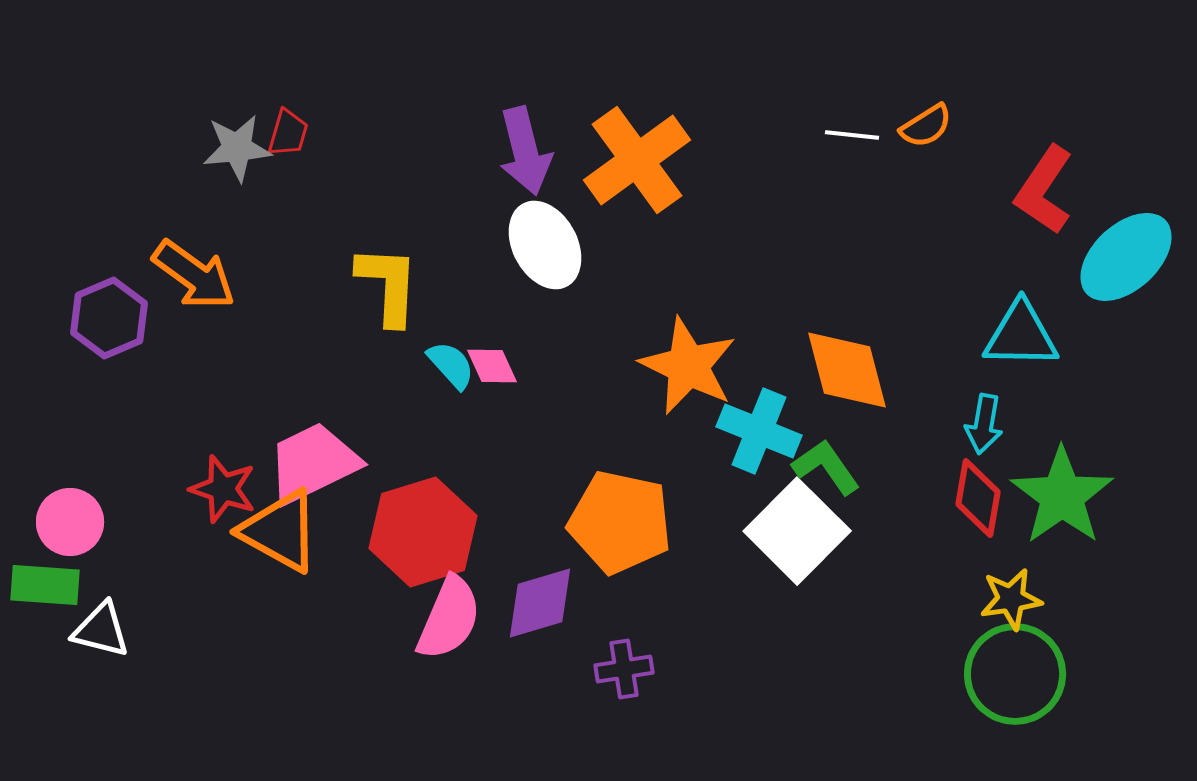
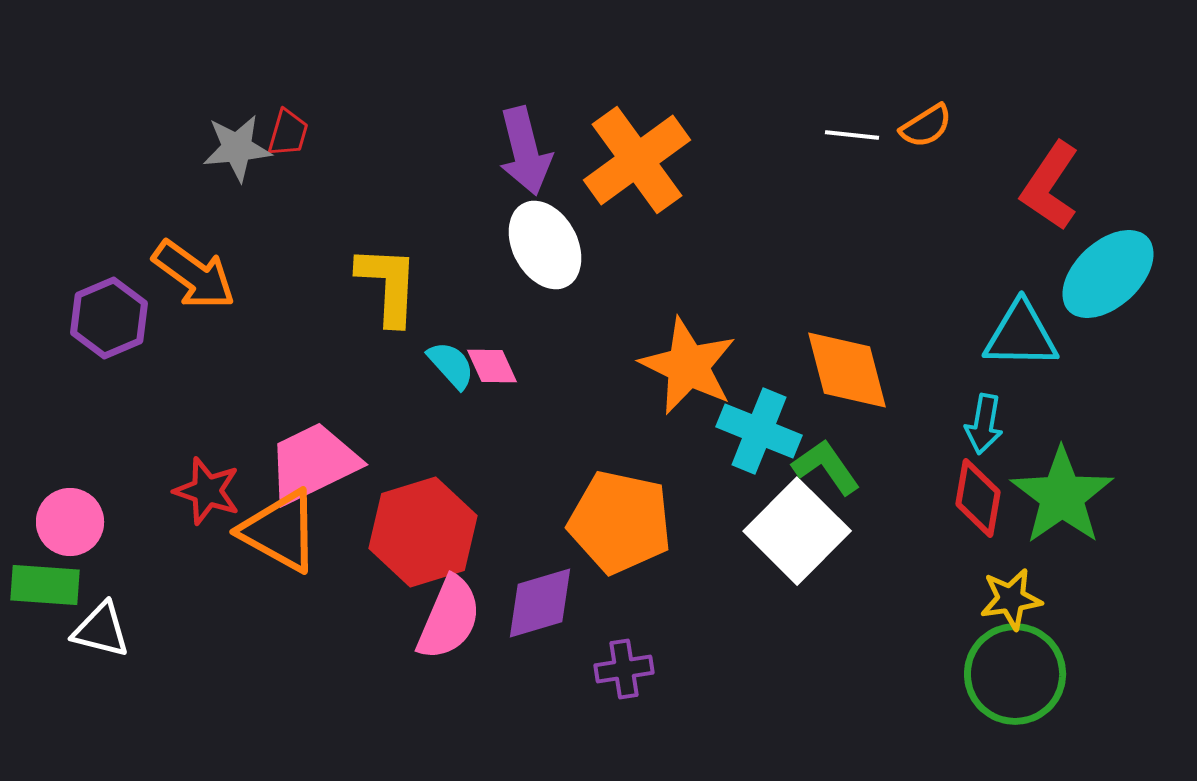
red L-shape: moved 6 px right, 4 px up
cyan ellipse: moved 18 px left, 17 px down
red star: moved 16 px left, 2 px down
